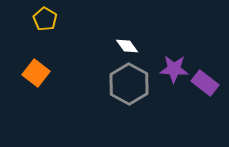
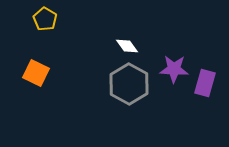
orange square: rotated 12 degrees counterclockwise
purple rectangle: rotated 68 degrees clockwise
